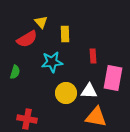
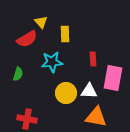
red rectangle: moved 3 px down
green semicircle: moved 3 px right, 2 px down
